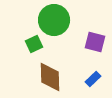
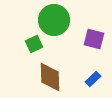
purple square: moved 1 px left, 3 px up
